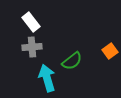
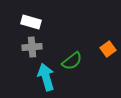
white rectangle: rotated 36 degrees counterclockwise
orange square: moved 2 px left, 2 px up
cyan arrow: moved 1 px left, 1 px up
